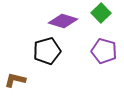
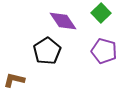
purple diamond: rotated 40 degrees clockwise
black pentagon: rotated 16 degrees counterclockwise
brown L-shape: moved 1 px left
